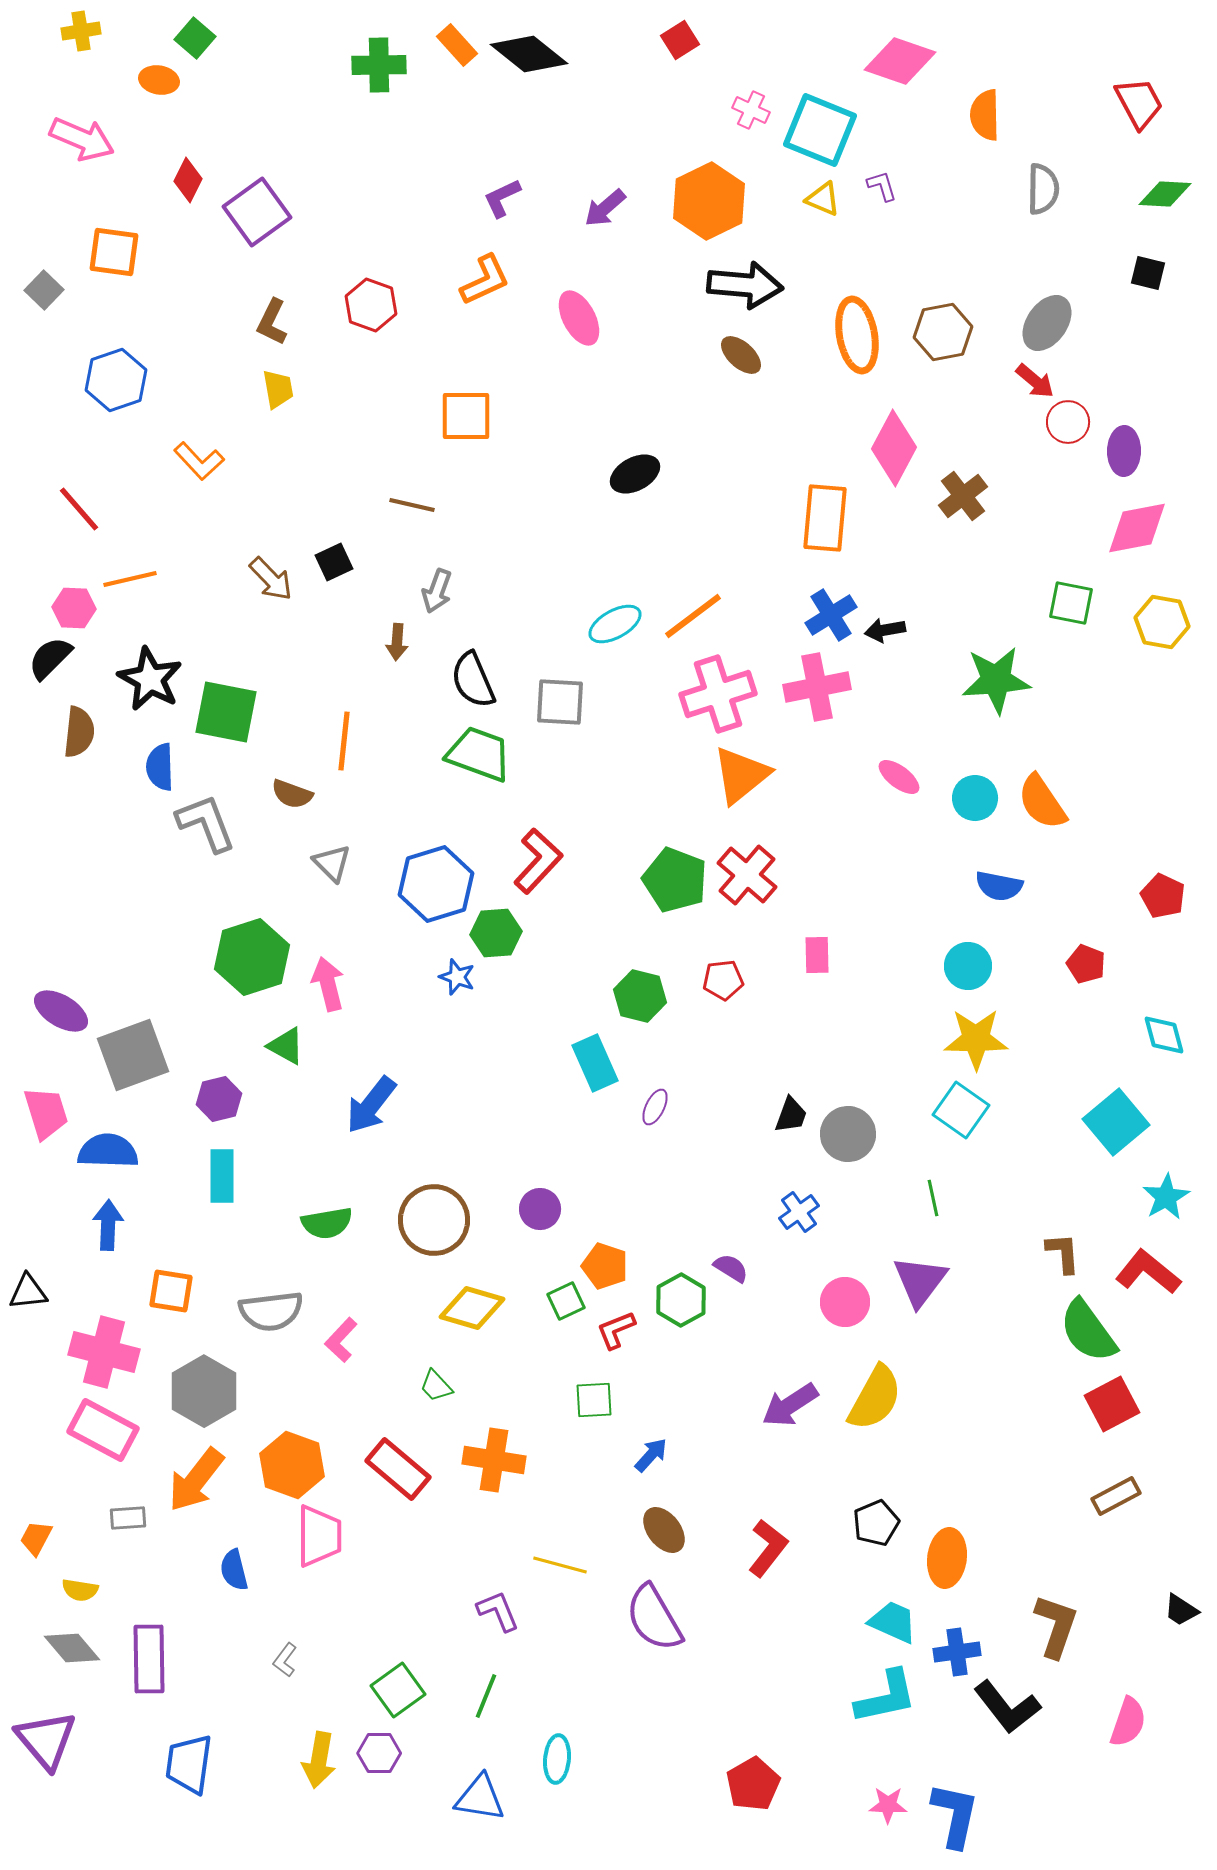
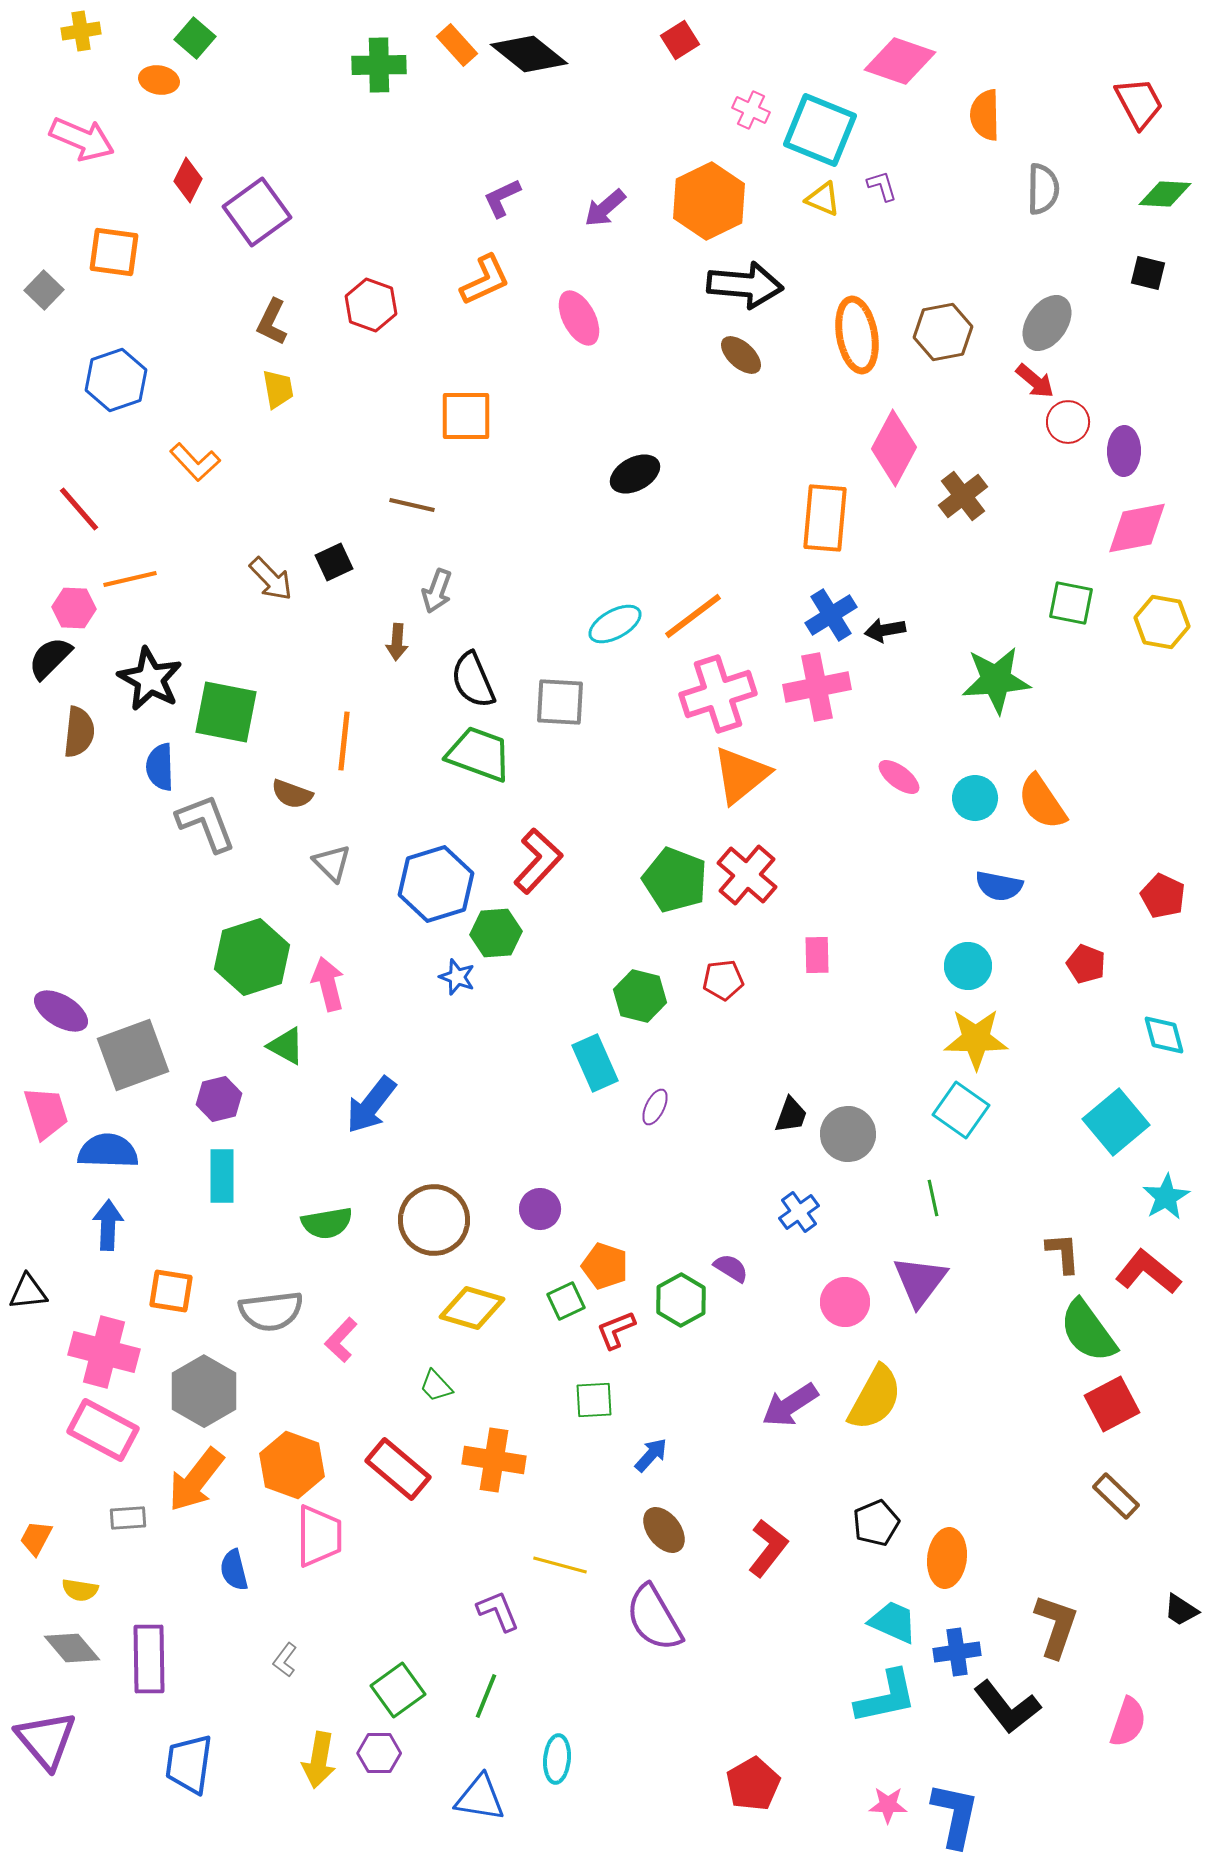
orange L-shape at (199, 461): moved 4 px left, 1 px down
brown rectangle at (1116, 1496): rotated 72 degrees clockwise
